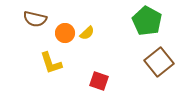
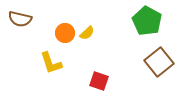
brown semicircle: moved 15 px left
